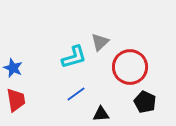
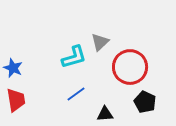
black triangle: moved 4 px right
